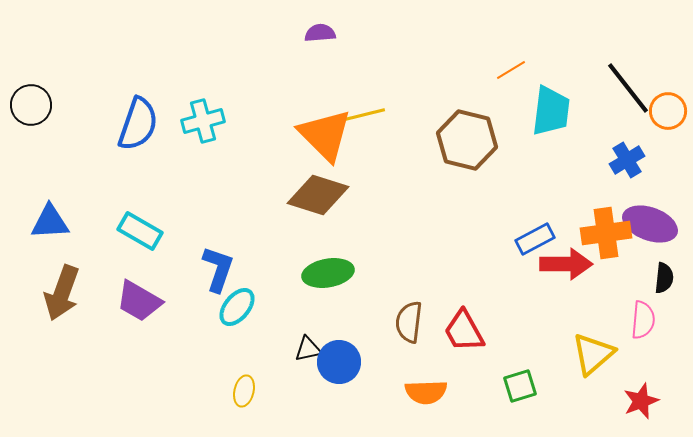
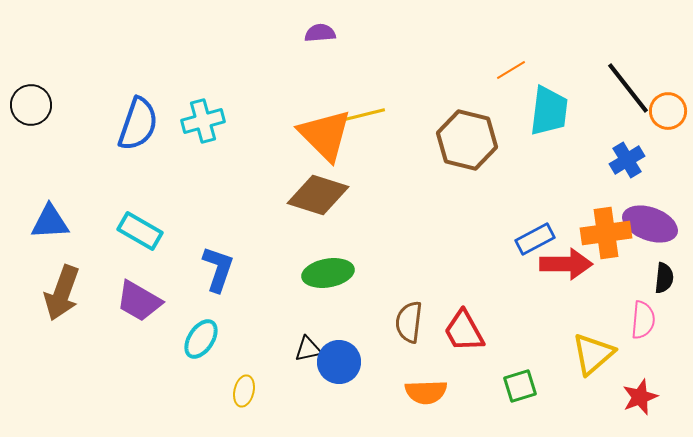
cyan trapezoid: moved 2 px left
cyan ellipse: moved 36 px left, 32 px down; rotated 6 degrees counterclockwise
red star: moved 1 px left, 4 px up
